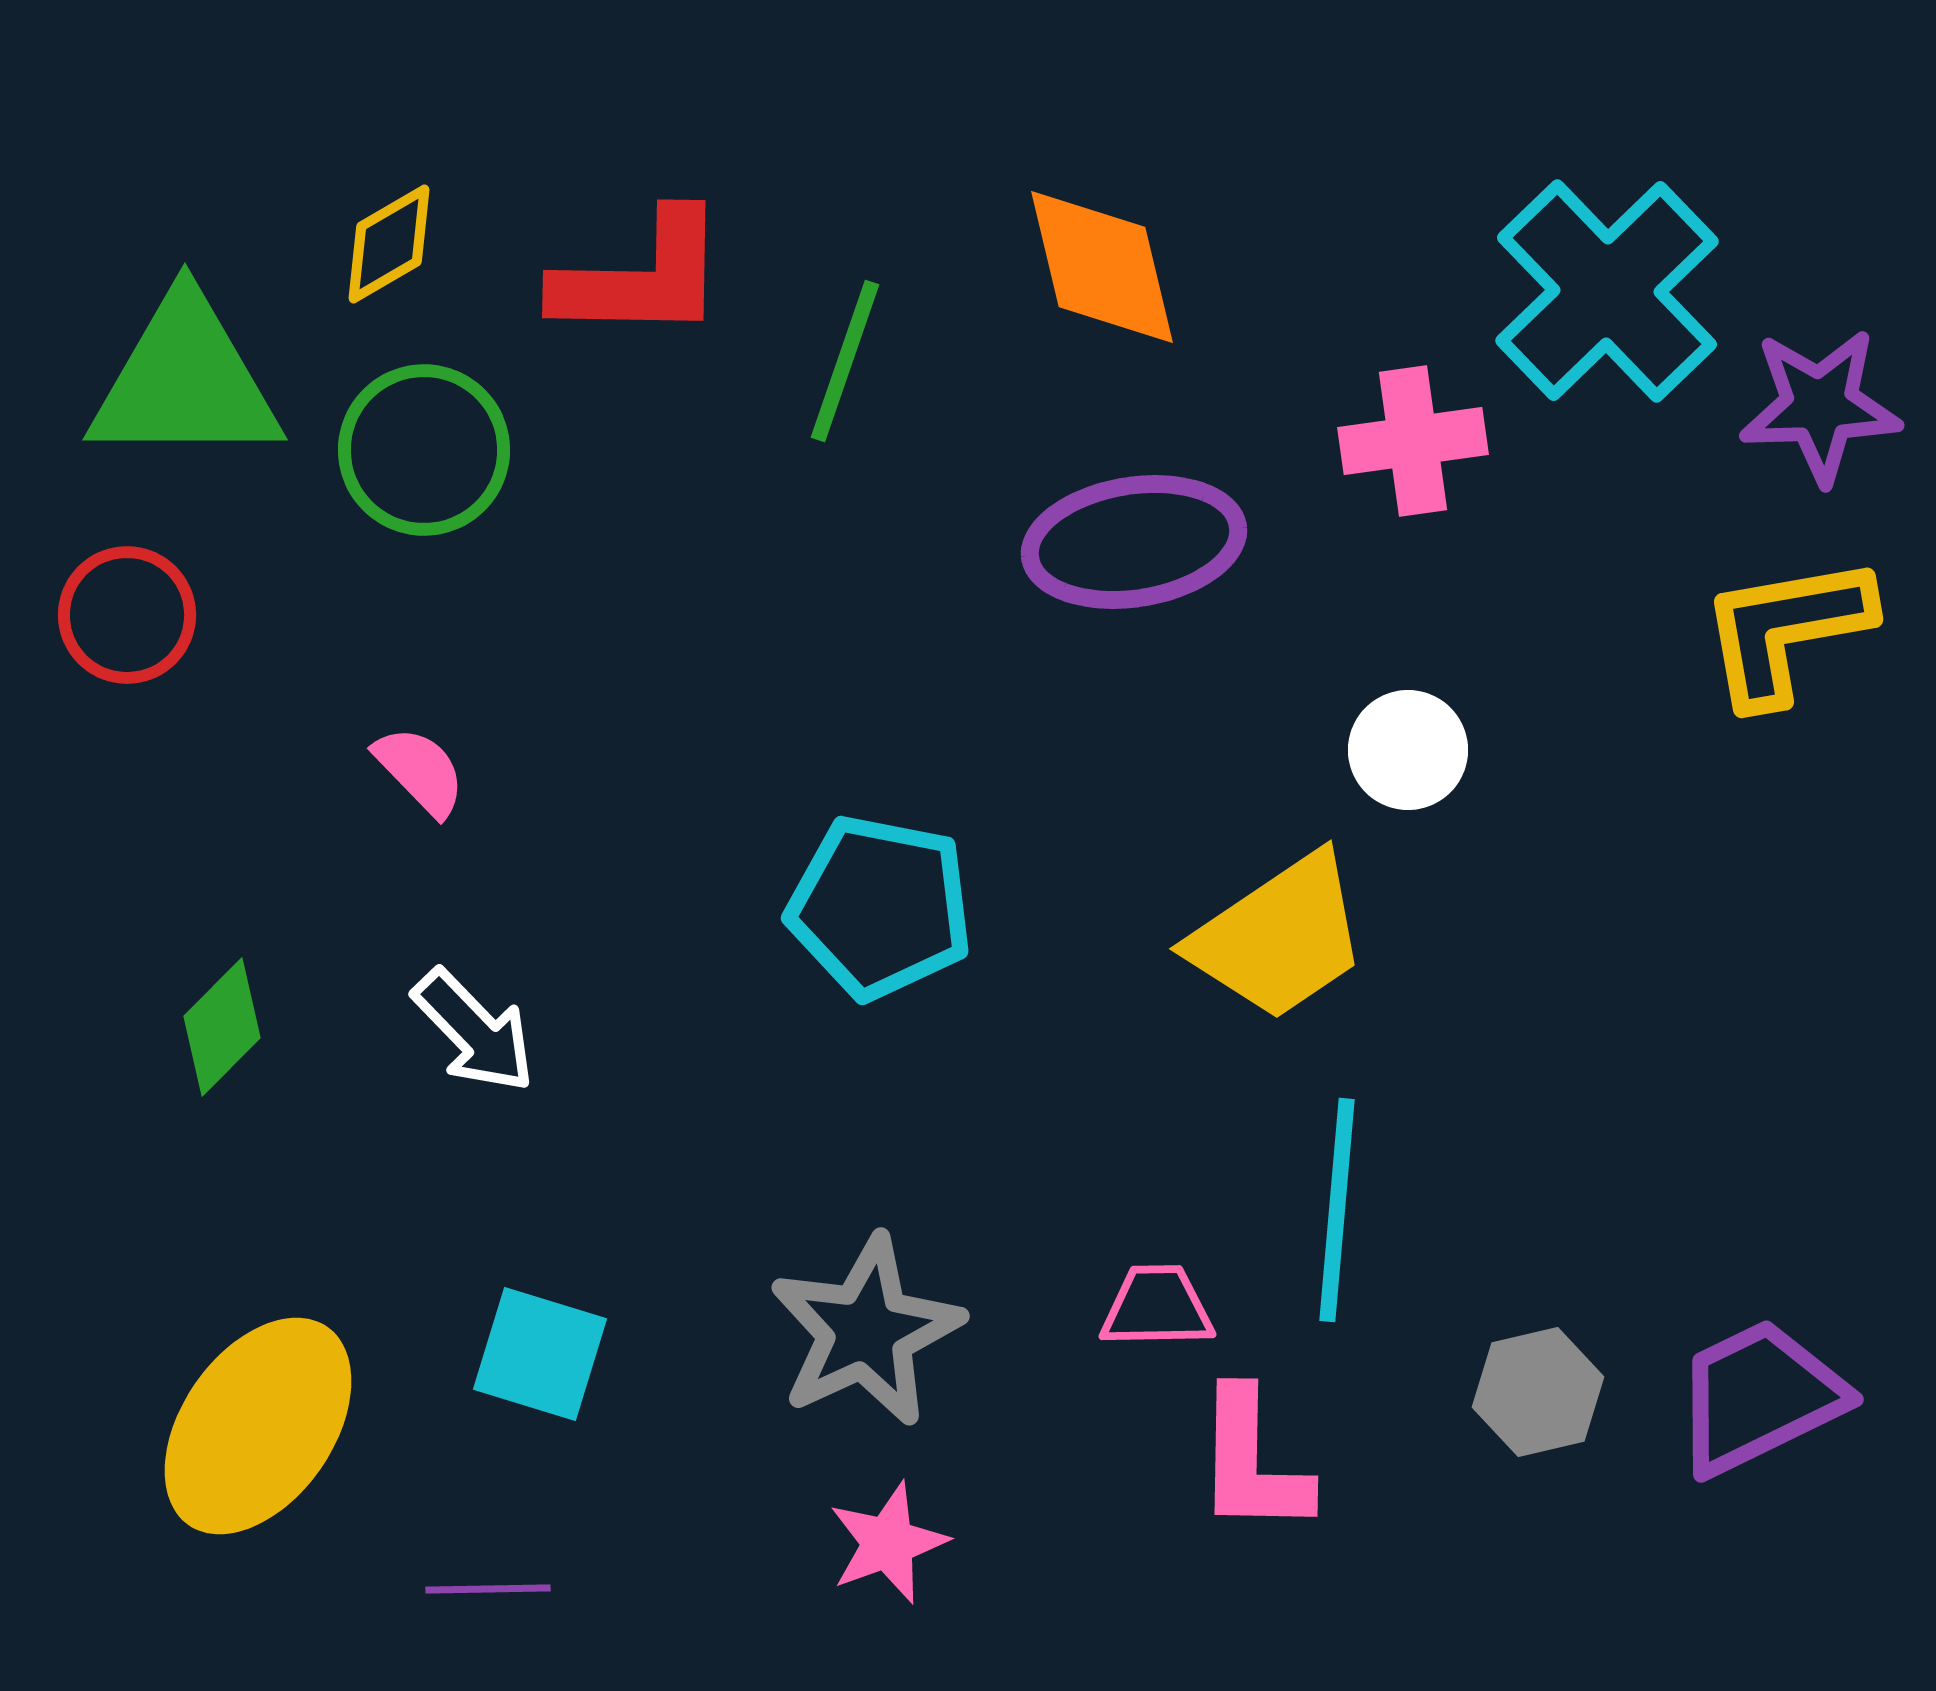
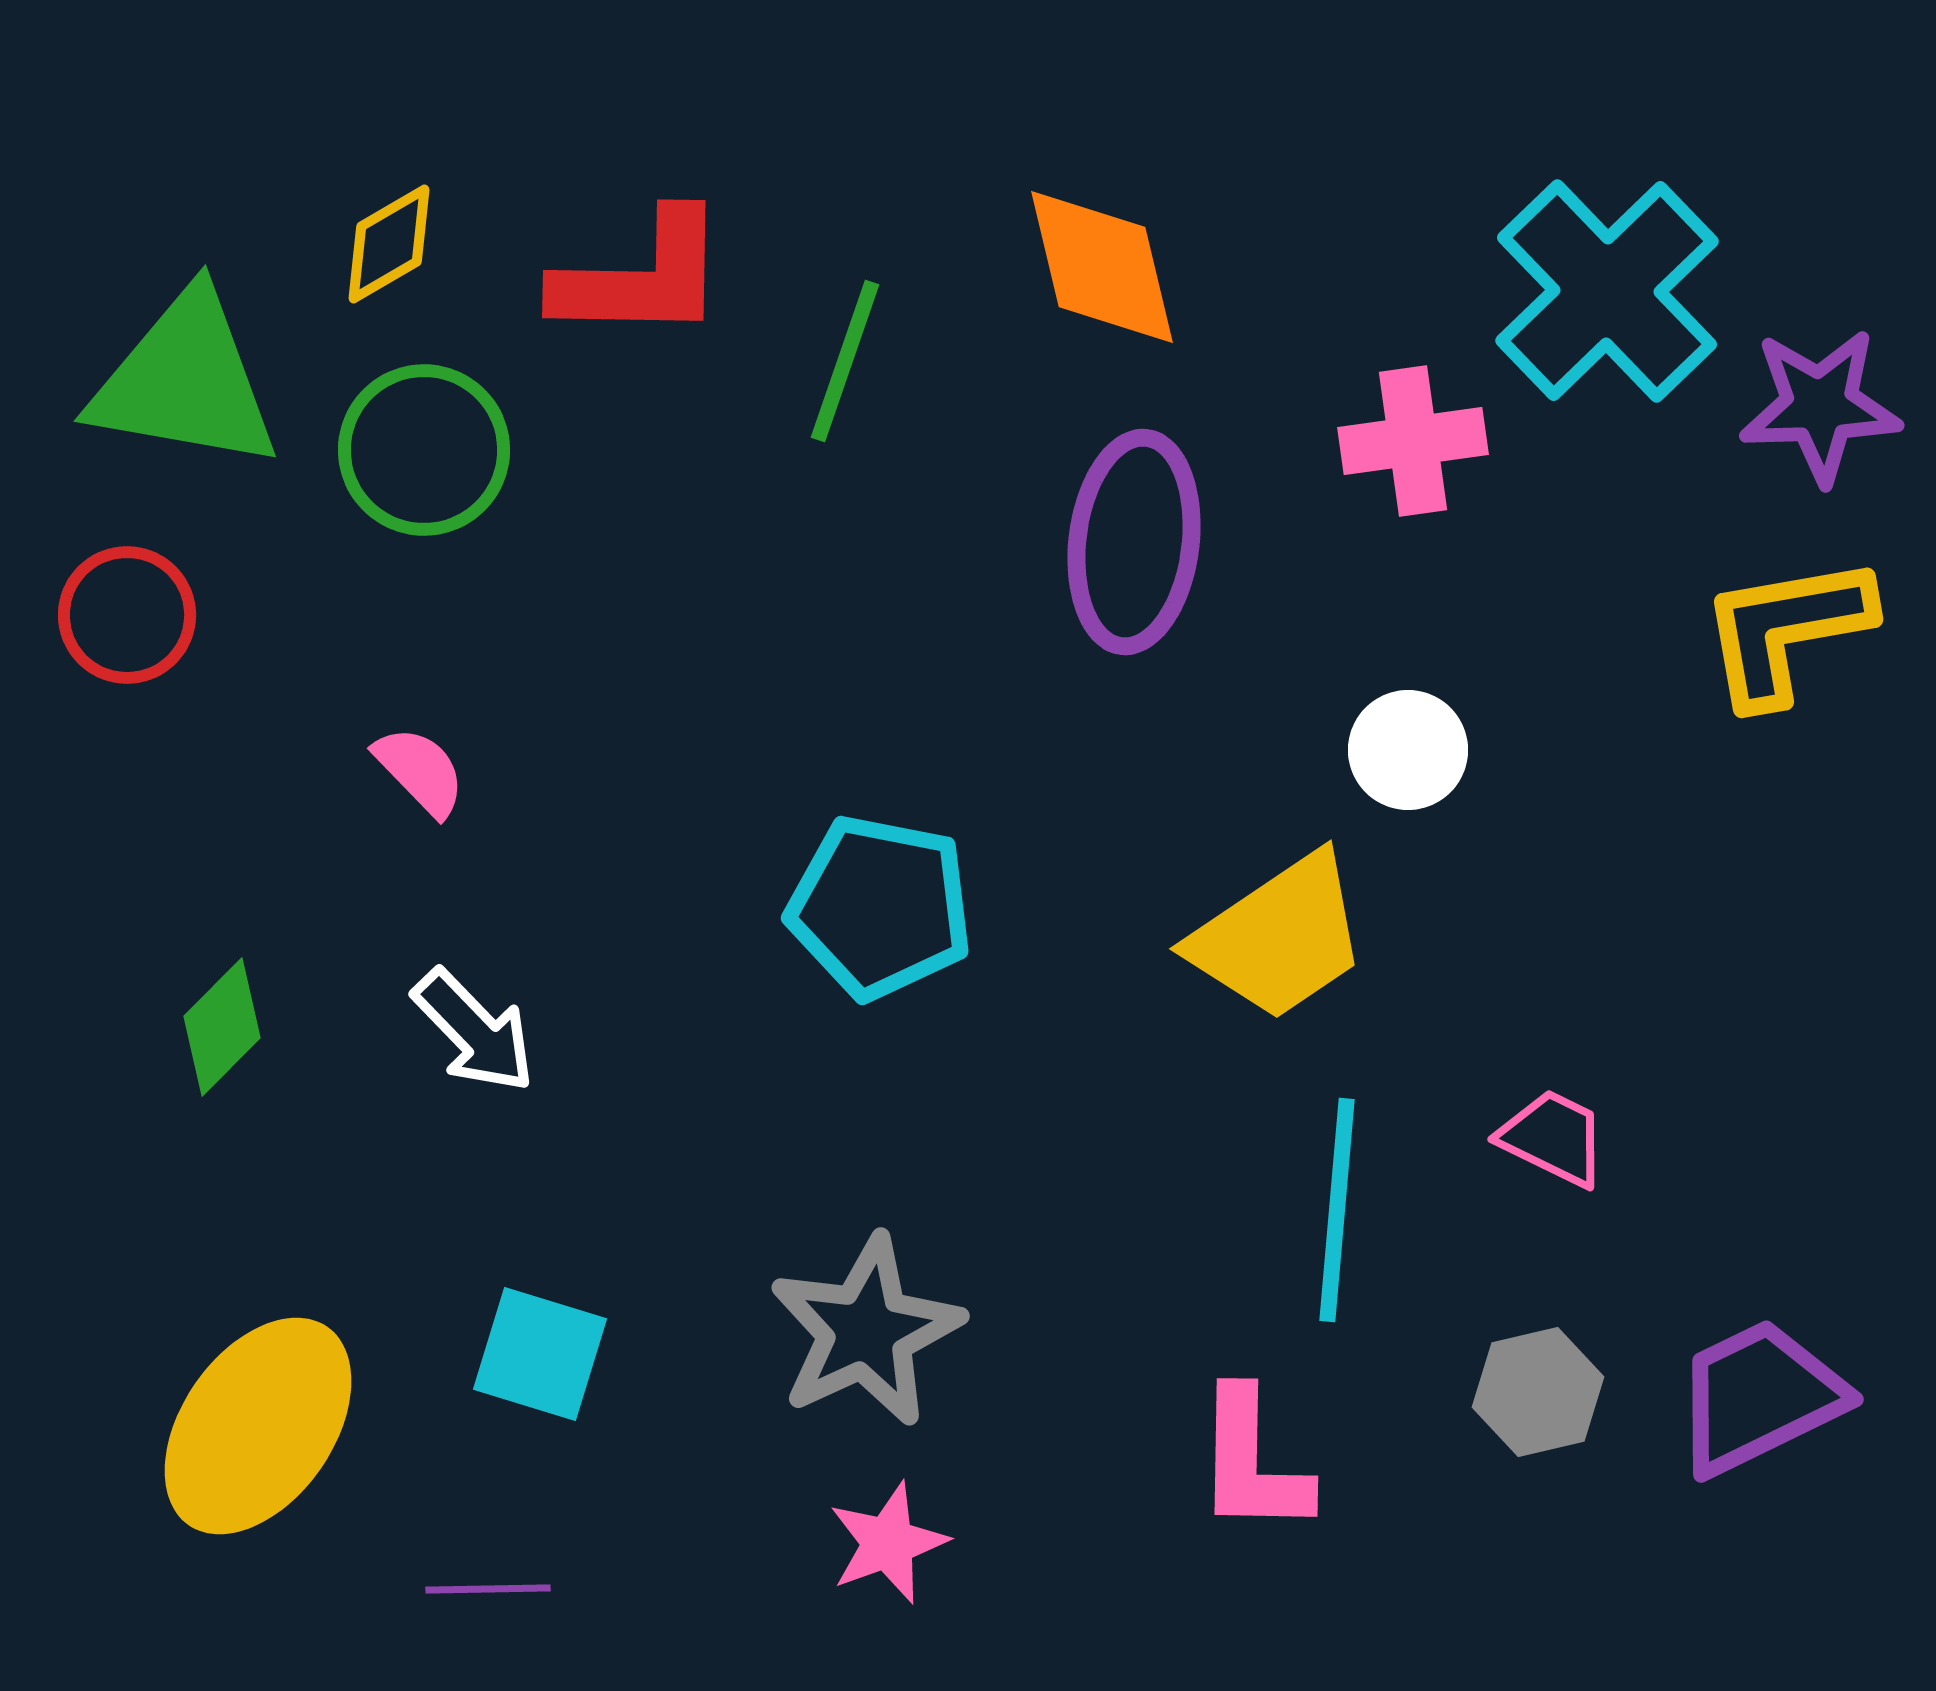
green triangle: rotated 10 degrees clockwise
purple ellipse: rotated 74 degrees counterclockwise
pink trapezoid: moved 396 px right, 169 px up; rotated 27 degrees clockwise
